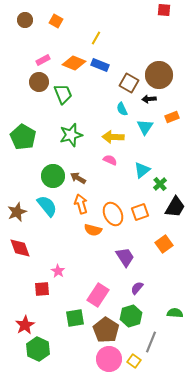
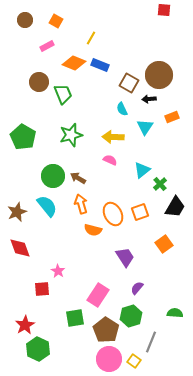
yellow line at (96, 38): moved 5 px left
pink rectangle at (43, 60): moved 4 px right, 14 px up
